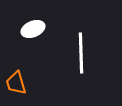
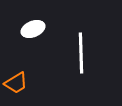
orange trapezoid: rotated 105 degrees counterclockwise
